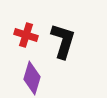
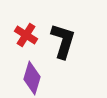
red cross: rotated 15 degrees clockwise
